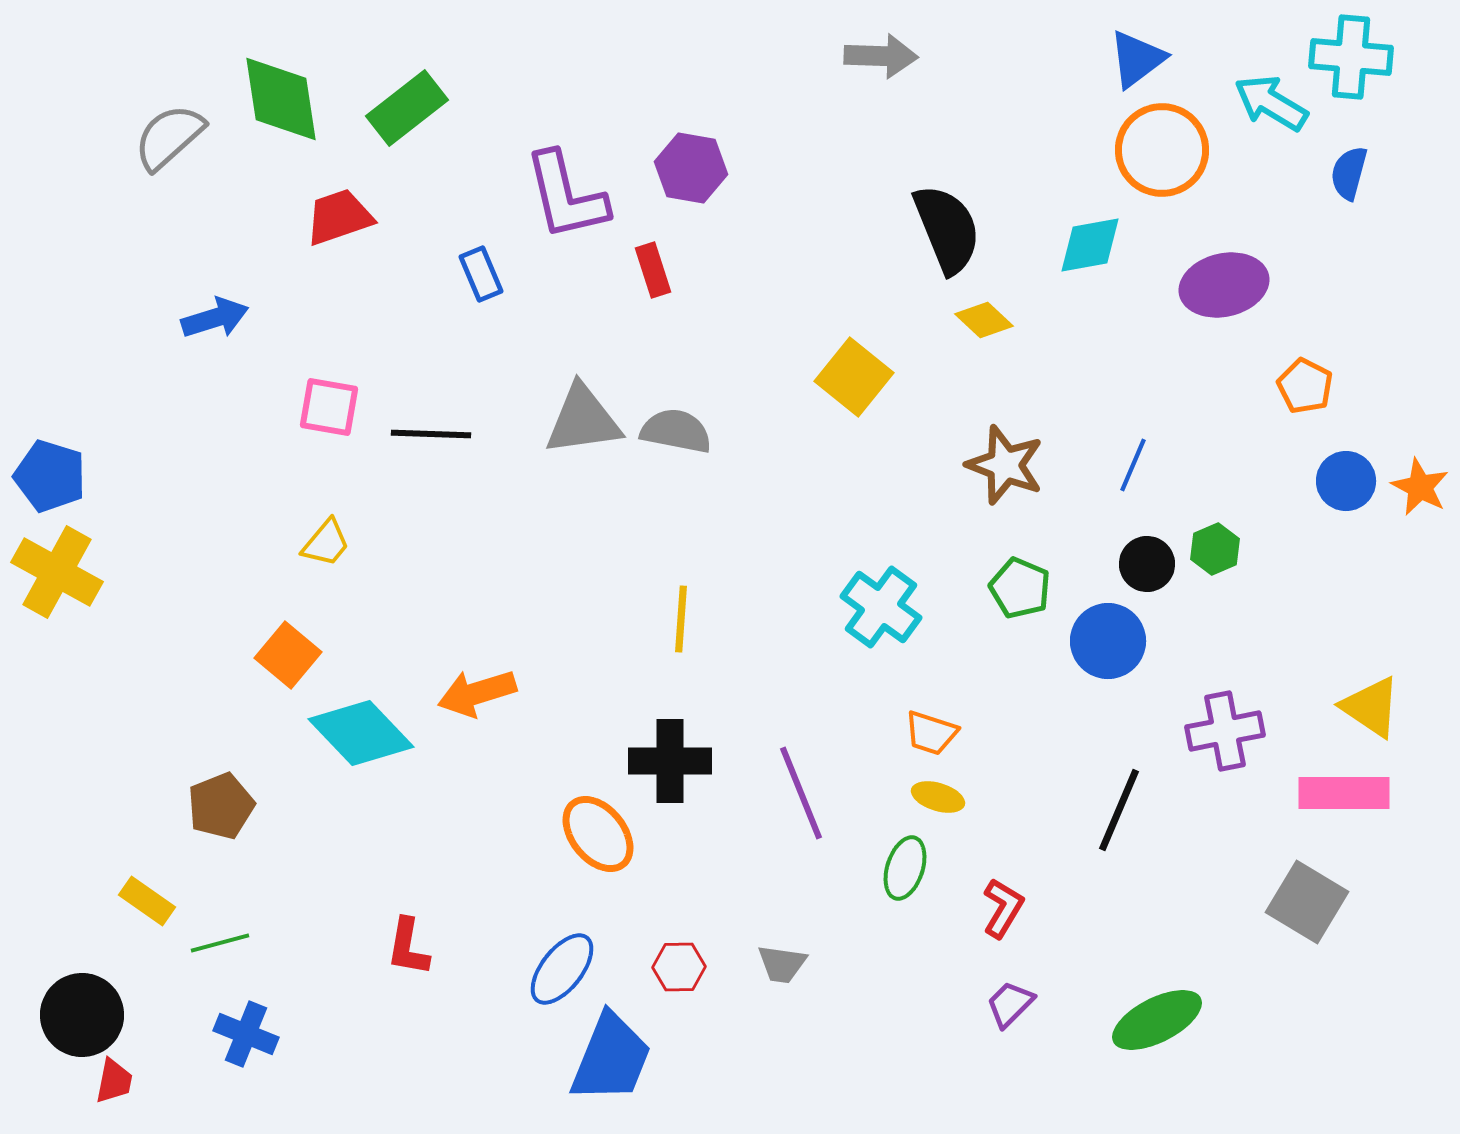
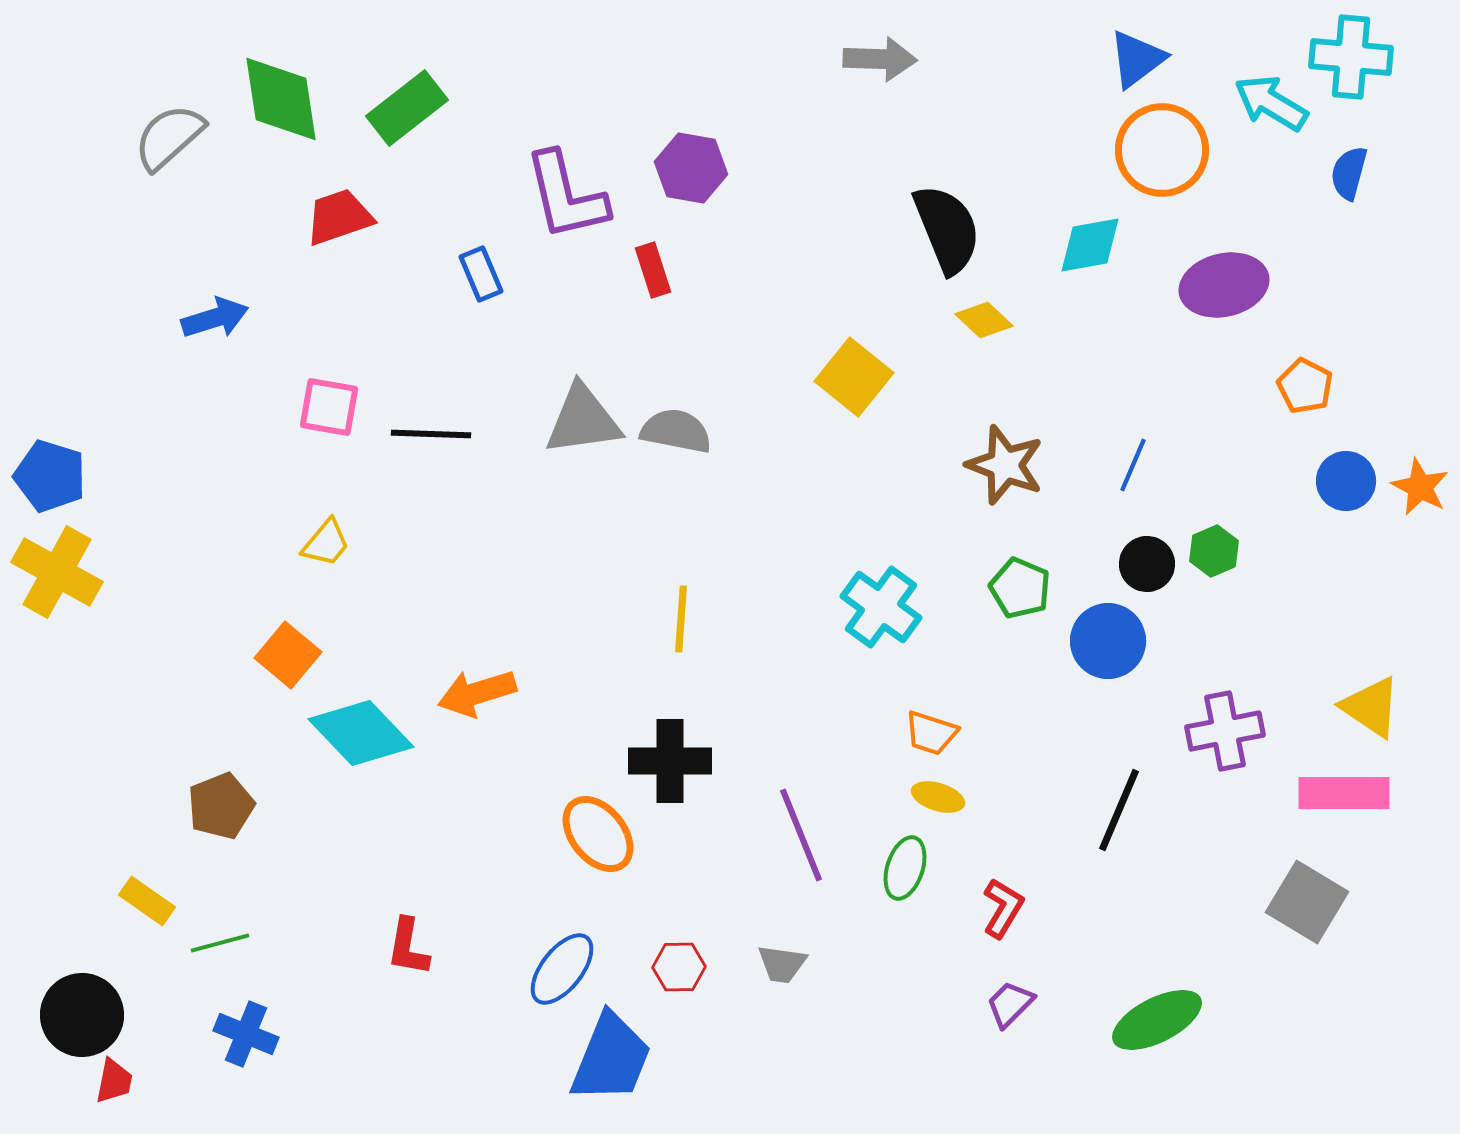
gray arrow at (881, 56): moved 1 px left, 3 px down
green hexagon at (1215, 549): moved 1 px left, 2 px down
purple line at (801, 793): moved 42 px down
